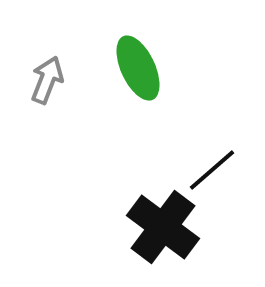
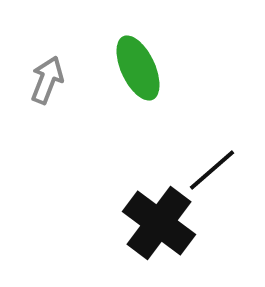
black cross: moved 4 px left, 4 px up
